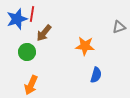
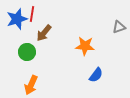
blue semicircle: rotated 21 degrees clockwise
